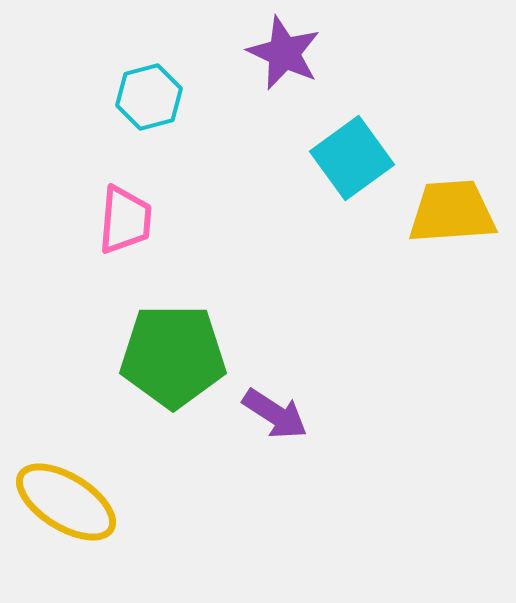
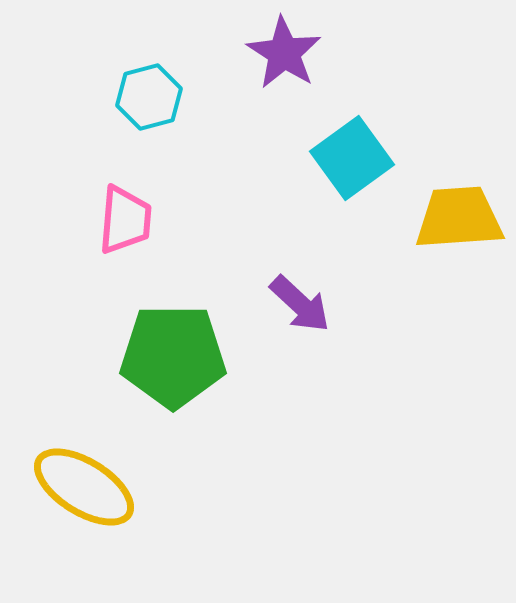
purple star: rotated 8 degrees clockwise
yellow trapezoid: moved 7 px right, 6 px down
purple arrow: moved 25 px right, 110 px up; rotated 10 degrees clockwise
yellow ellipse: moved 18 px right, 15 px up
